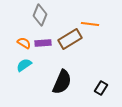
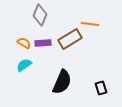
black rectangle: rotated 48 degrees counterclockwise
